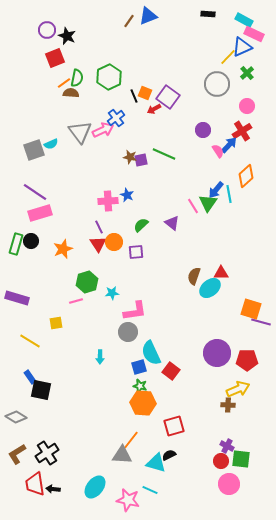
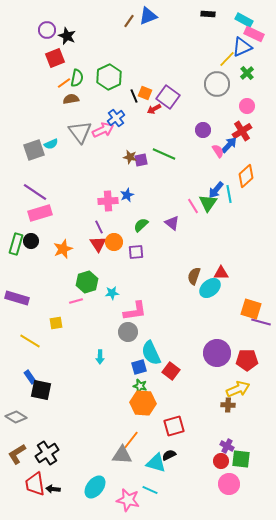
yellow line at (228, 57): moved 1 px left, 2 px down
brown semicircle at (71, 93): moved 6 px down; rotated 14 degrees counterclockwise
blue star at (127, 195): rotated 24 degrees clockwise
